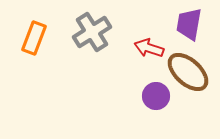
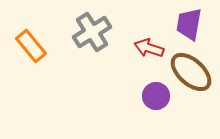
orange rectangle: moved 3 px left, 8 px down; rotated 60 degrees counterclockwise
brown ellipse: moved 3 px right
